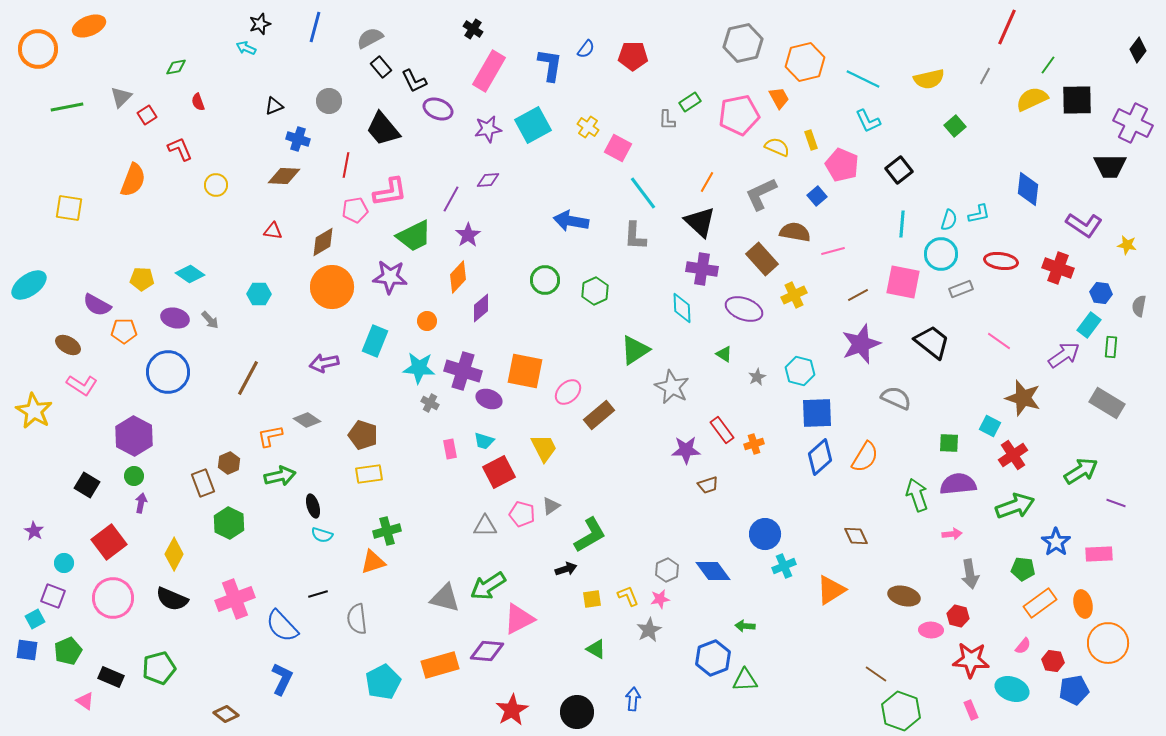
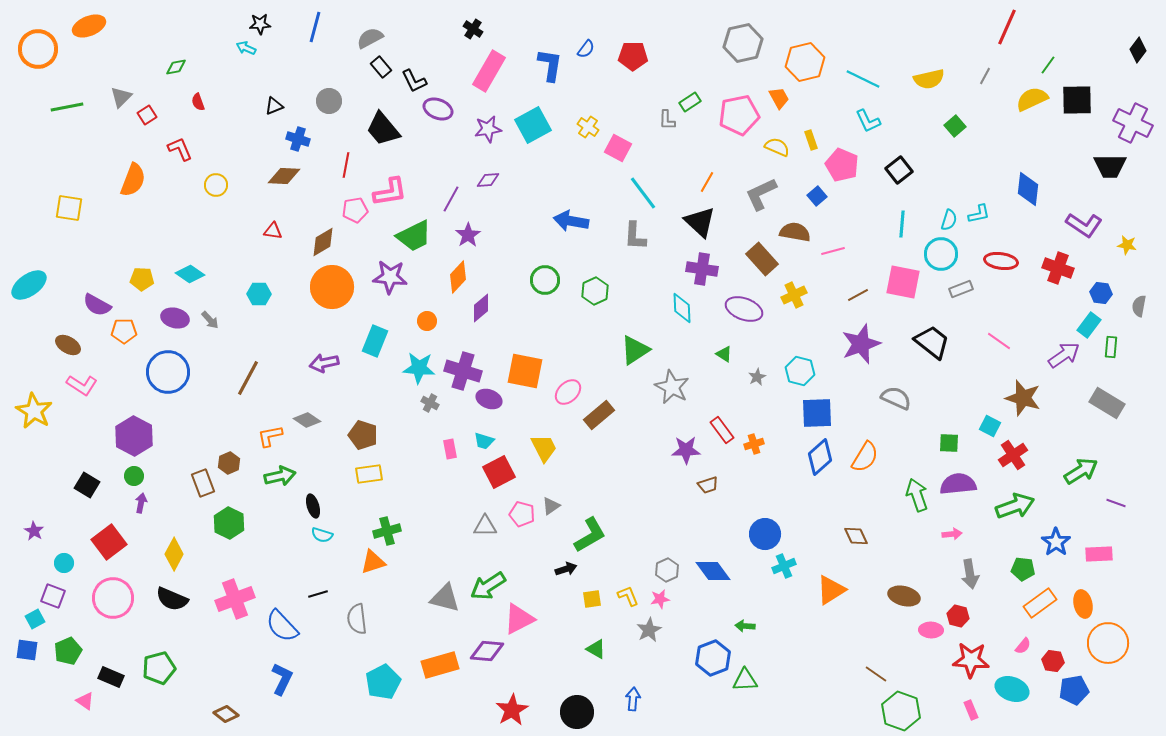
black star at (260, 24): rotated 15 degrees clockwise
